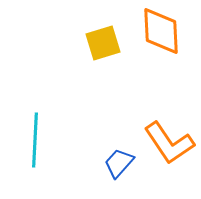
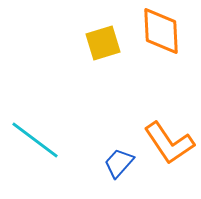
cyan line: rotated 56 degrees counterclockwise
